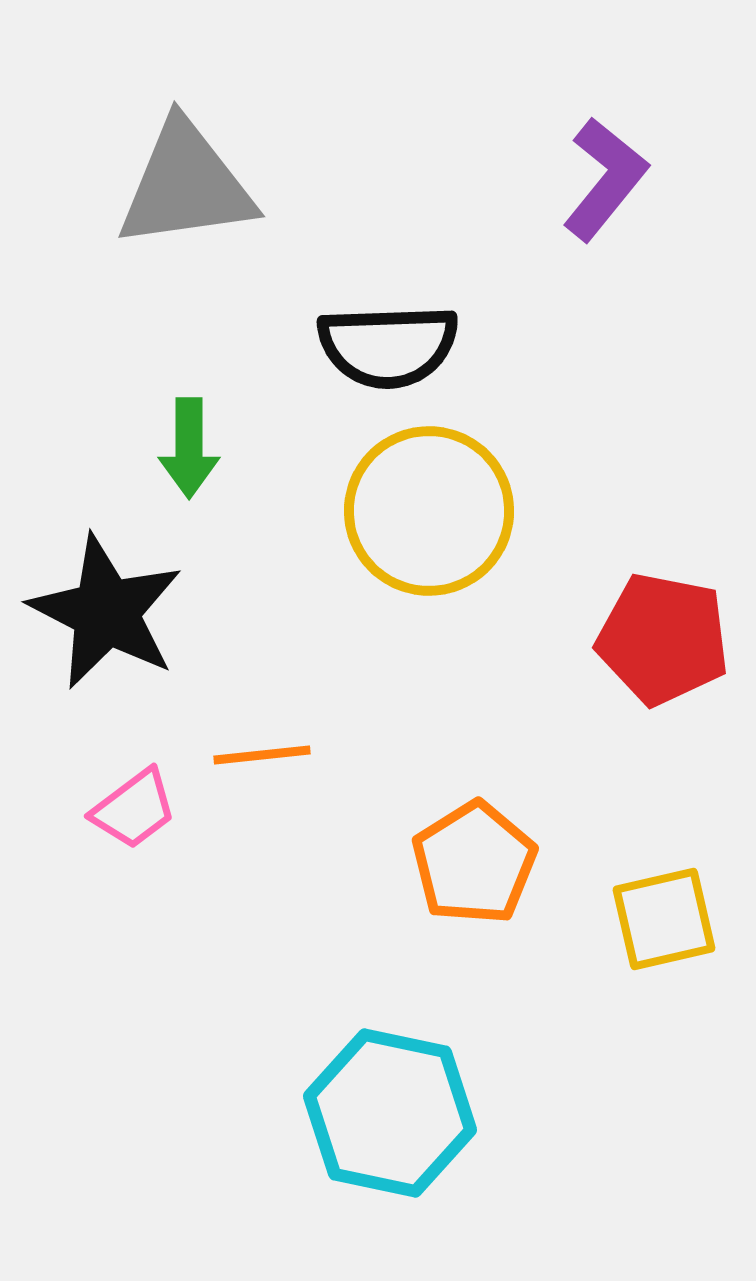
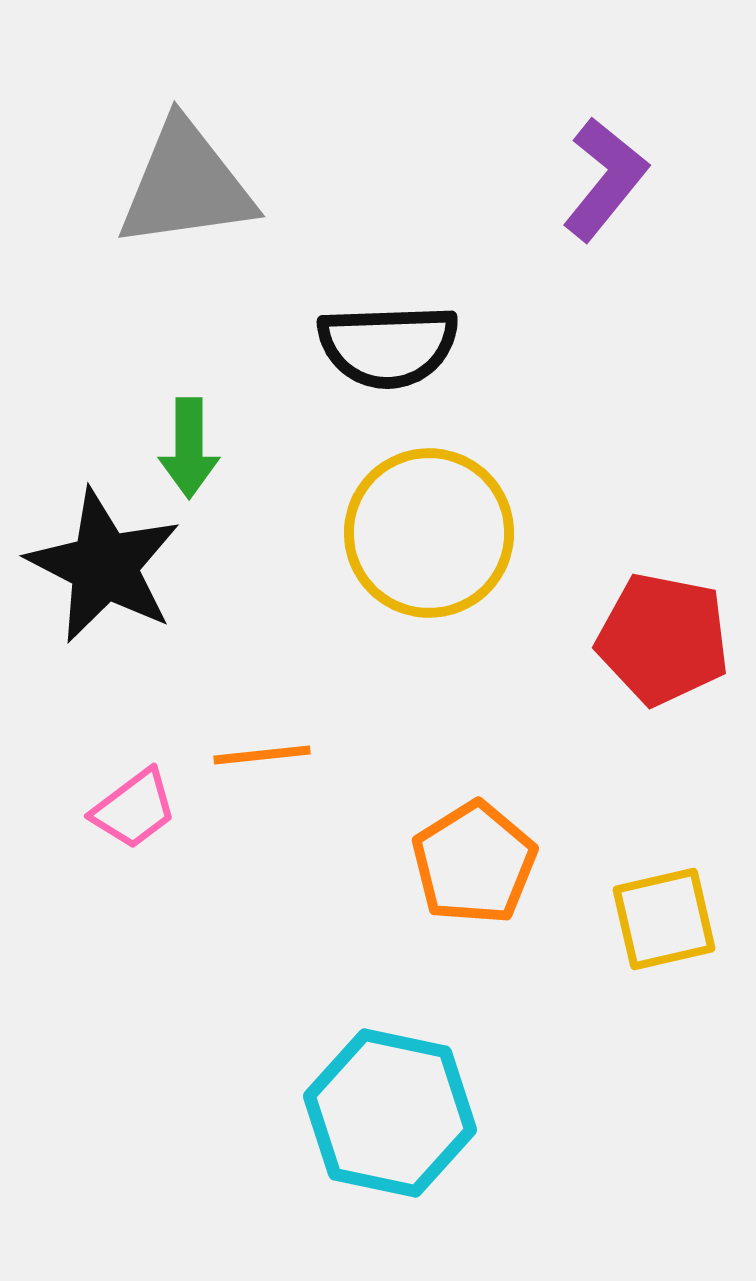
yellow circle: moved 22 px down
black star: moved 2 px left, 46 px up
